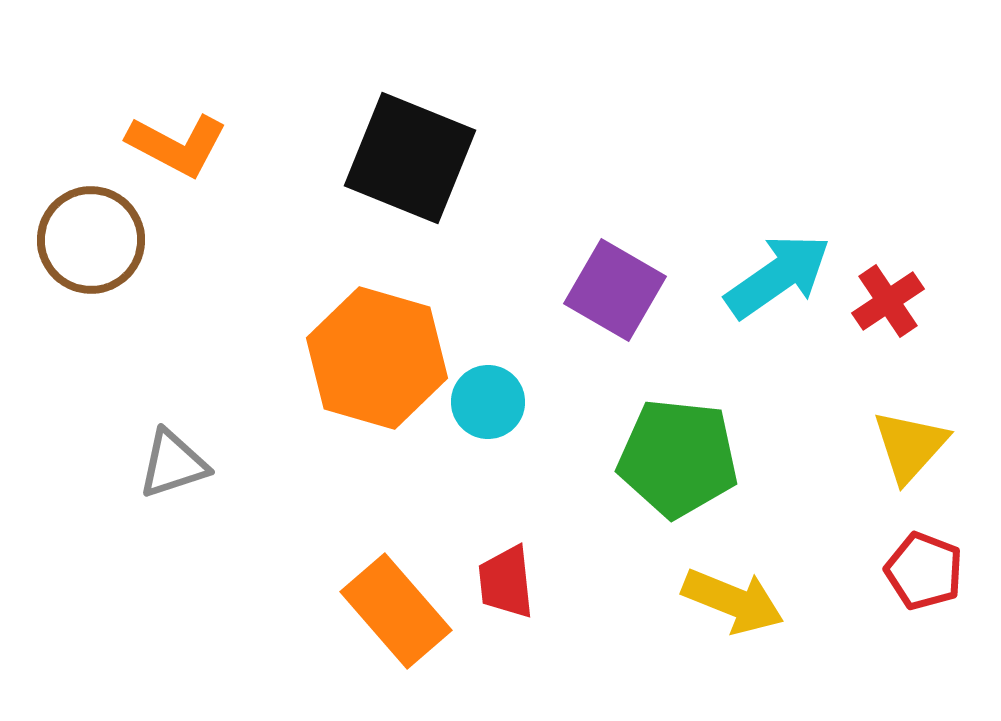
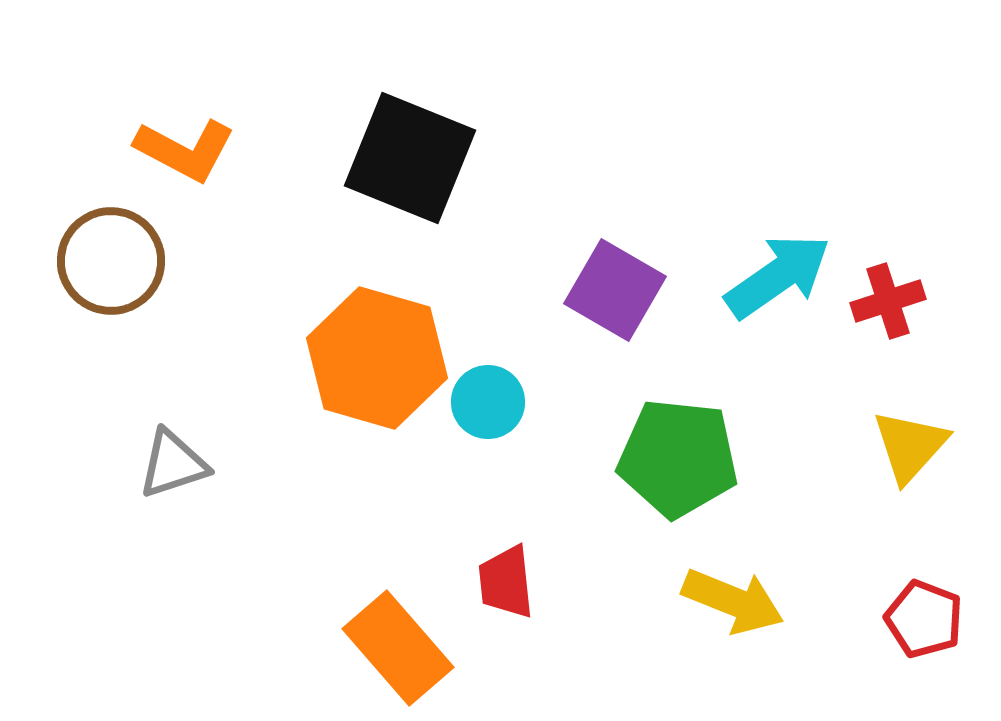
orange L-shape: moved 8 px right, 5 px down
brown circle: moved 20 px right, 21 px down
red cross: rotated 16 degrees clockwise
red pentagon: moved 48 px down
orange rectangle: moved 2 px right, 37 px down
